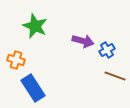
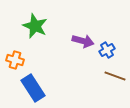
orange cross: moved 1 px left
